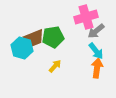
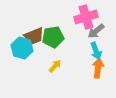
brown trapezoid: moved 2 px up
cyan arrow: rotated 18 degrees clockwise
orange arrow: moved 1 px right
